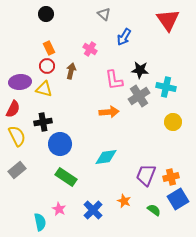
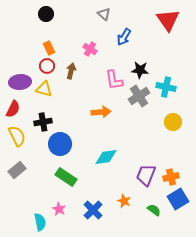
orange arrow: moved 8 px left
